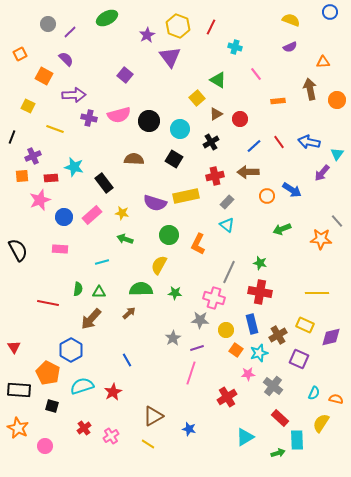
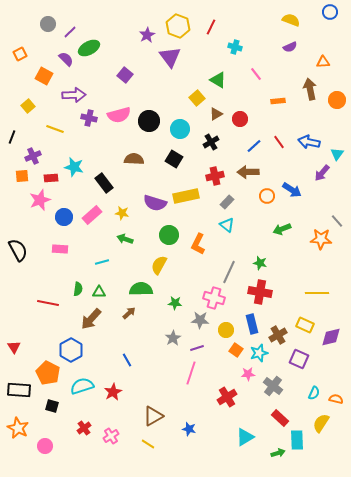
green ellipse at (107, 18): moved 18 px left, 30 px down
yellow square at (28, 106): rotated 24 degrees clockwise
green star at (175, 293): moved 10 px down
